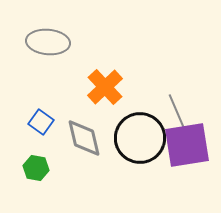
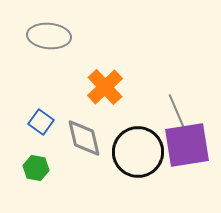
gray ellipse: moved 1 px right, 6 px up
black circle: moved 2 px left, 14 px down
